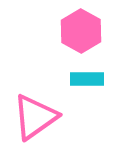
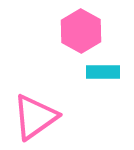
cyan rectangle: moved 16 px right, 7 px up
